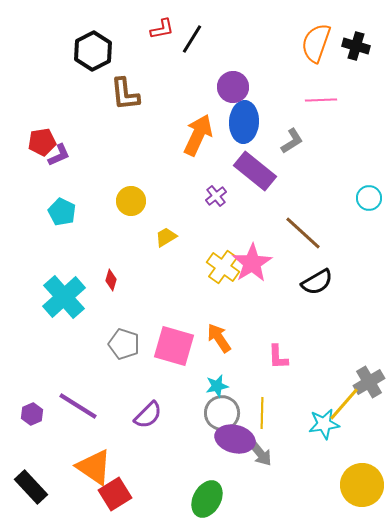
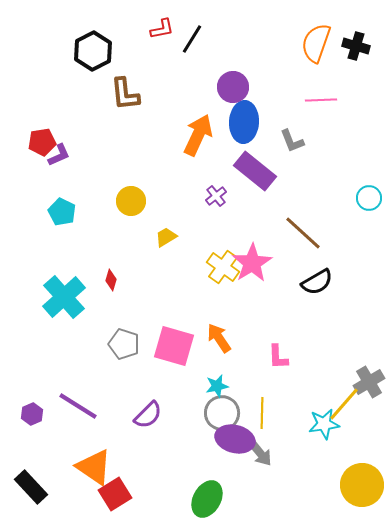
gray L-shape at (292, 141): rotated 100 degrees clockwise
